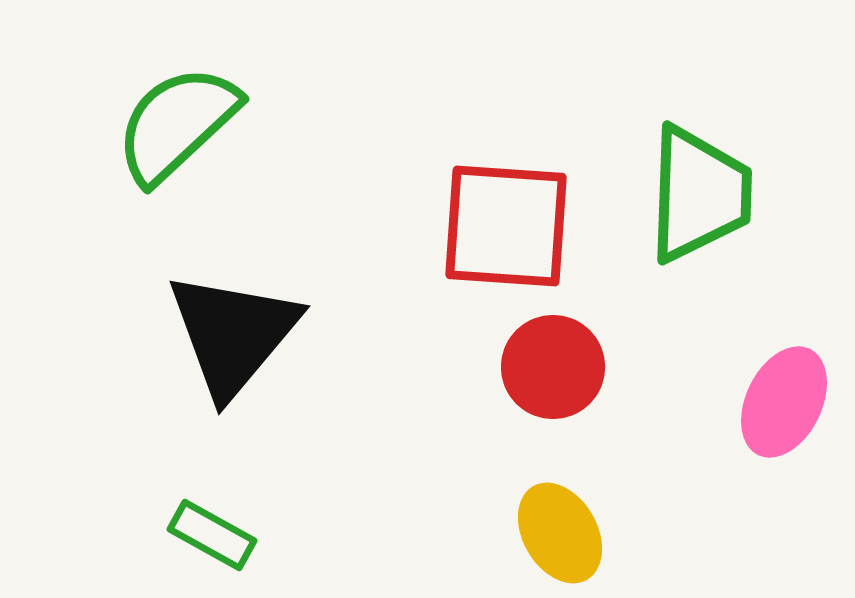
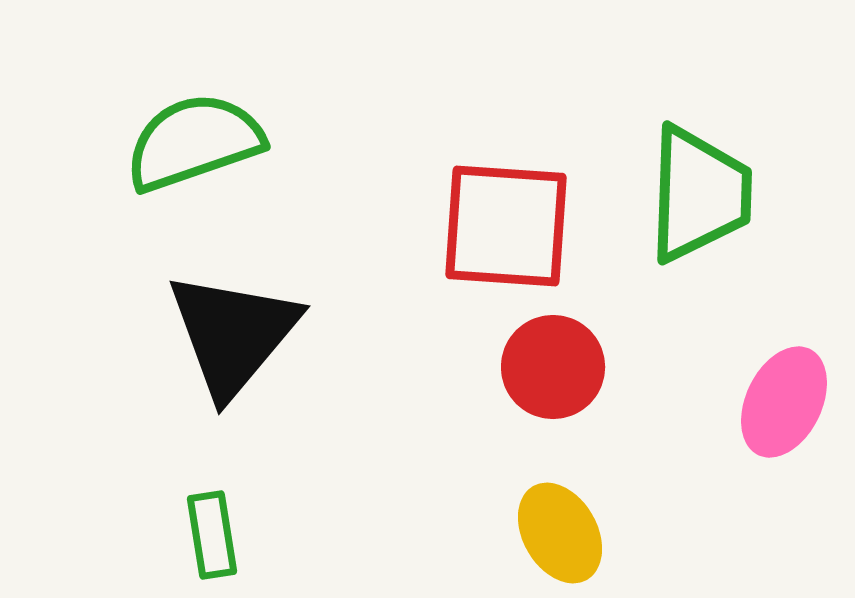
green semicircle: moved 17 px right, 18 px down; rotated 24 degrees clockwise
green rectangle: rotated 52 degrees clockwise
